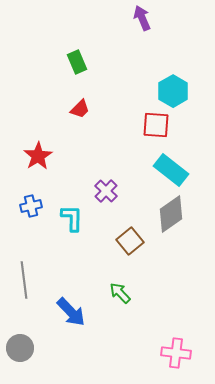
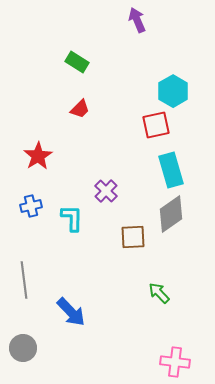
purple arrow: moved 5 px left, 2 px down
green rectangle: rotated 35 degrees counterclockwise
red square: rotated 16 degrees counterclockwise
cyan rectangle: rotated 36 degrees clockwise
brown square: moved 3 px right, 4 px up; rotated 36 degrees clockwise
green arrow: moved 39 px right
gray circle: moved 3 px right
pink cross: moved 1 px left, 9 px down
